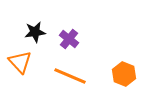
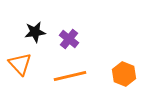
orange triangle: moved 2 px down
orange line: rotated 36 degrees counterclockwise
